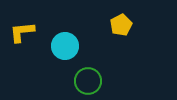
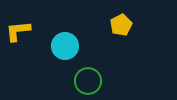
yellow L-shape: moved 4 px left, 1 px up
